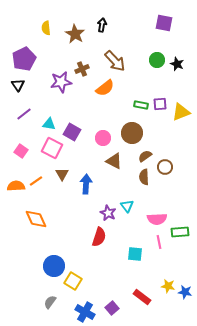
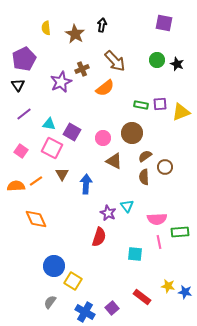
purple star at (61, 82): rotated 15 degrees counterclockwise
